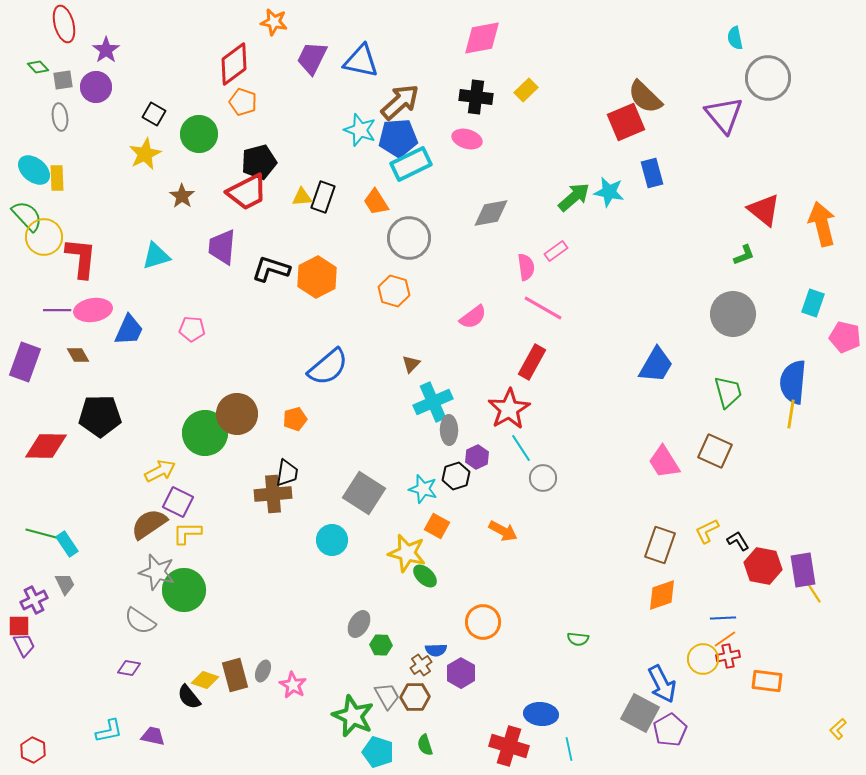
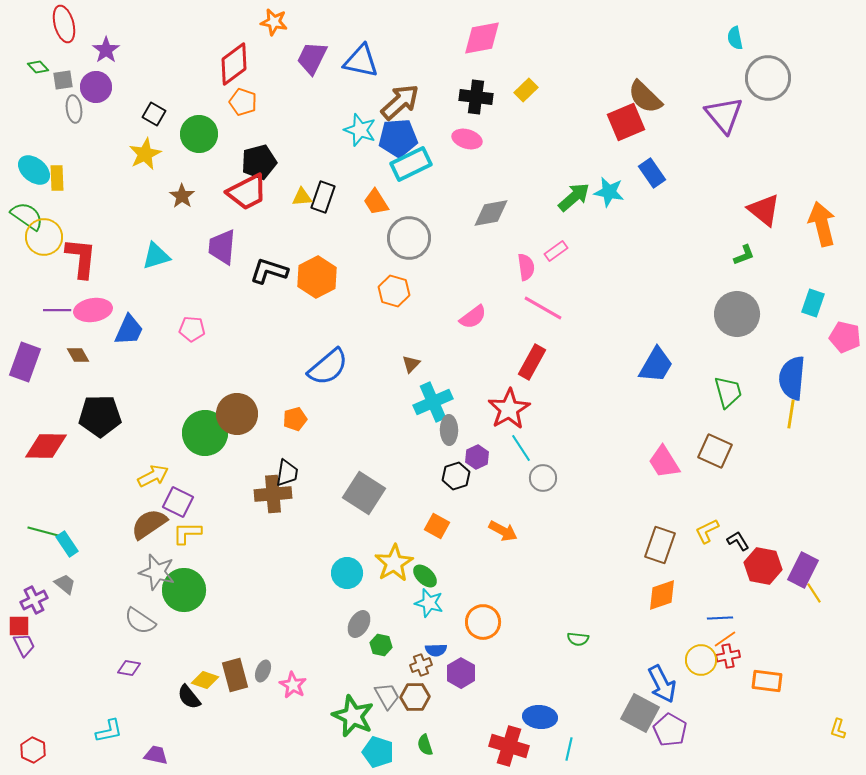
gray ellipse at (60, 117): moved 14 px right, 8 px up
blue rectangle at (652, 173): rotated 20 degrees counterclockwise
green semicircle at (27, 216): rotated 12 degrees counterclockwise
black L-shape at (271, 269): moved 2 px left, 2 px down
gray circle at (733, 314): moved 4 px right
blue semicircle at (793, 382): moved 1 px left, 4 px up
yellow arrow at (160, 471): moved 7 px left, 5 px down
cyan star at (423, 489): moved 6 px right, 114 px down
green line at (43, 534): moved 2 px right, 2 px up
cyan circle at (332, 540): moved 15 px right, 33 px down
yellow star at (407, 553): moved 13 px left, 10 px down; rotated 27 degrees clockwise
purple rectangle at (803, 570): rotated 36 degrees clockwise
gray trapezoid at (65, 584): rotated 25 degrees counterclockwise
blue line at (723, 618): moved 3 px left
green hexagon at (381, 645): rotated 10 degrees clockwise
yellow circle at (703, 659): moved 2 px left, 1 px down
brown cross at (421, 665): rotated 15 degrees clockwise
blue ellipse at (541, 714): moved 1 px left, 3 px down
yellow L-shape at (838, 729): rotated 30 degrees counterclockwise
purple pentagon at (670, 730): rotated 12 degrees counterclockwise
purple trapezoid at (153, 736): moved 3 px right, 19 px down
cyan line at (569, 749): rotated 25 degrees clockwise
